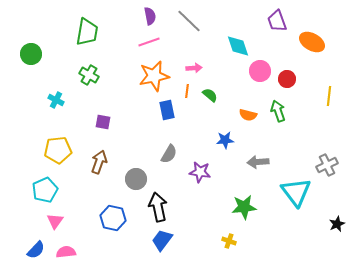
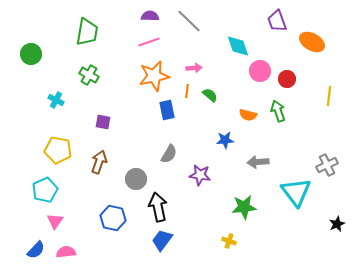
purple semicircle: rotated 78 degrees counterclockwise
yellow pentagon: rotated 16 degrees clockwise
purple star: moved 3 px down
